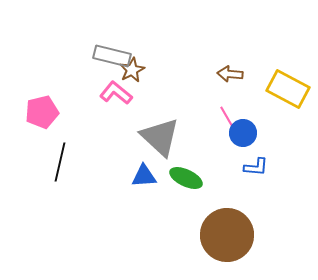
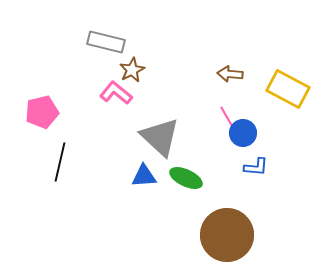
gray rectangle: moved 6 px left, 14 px up
